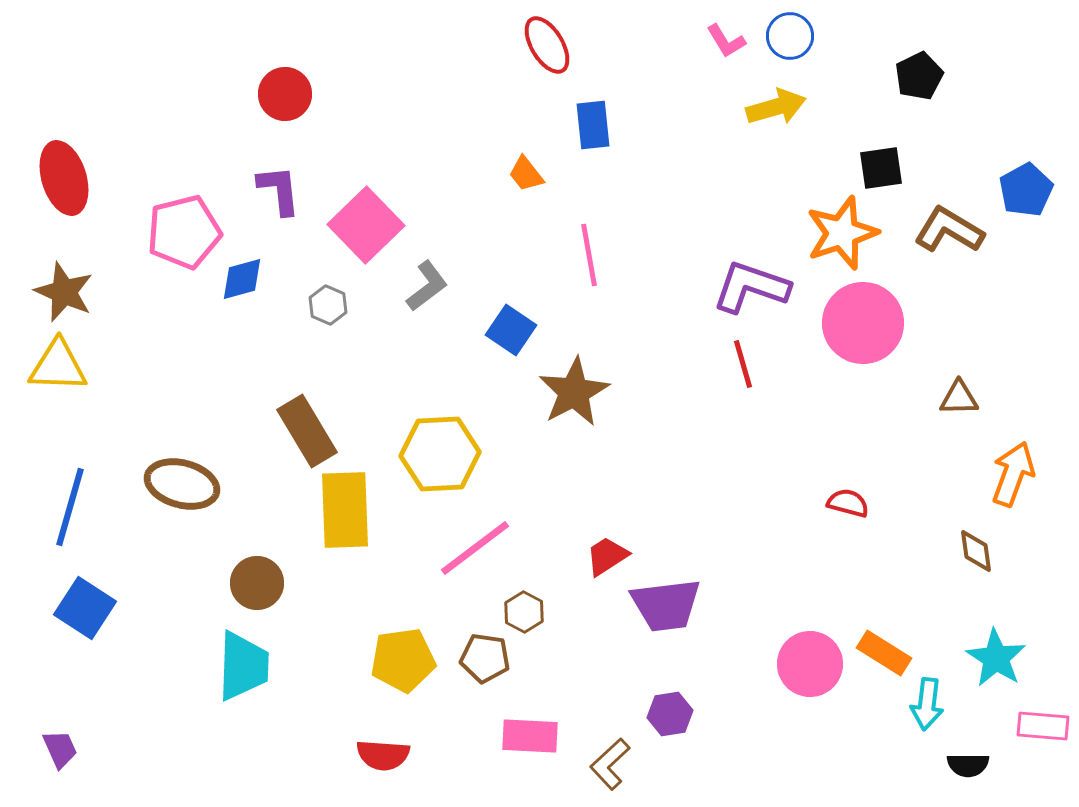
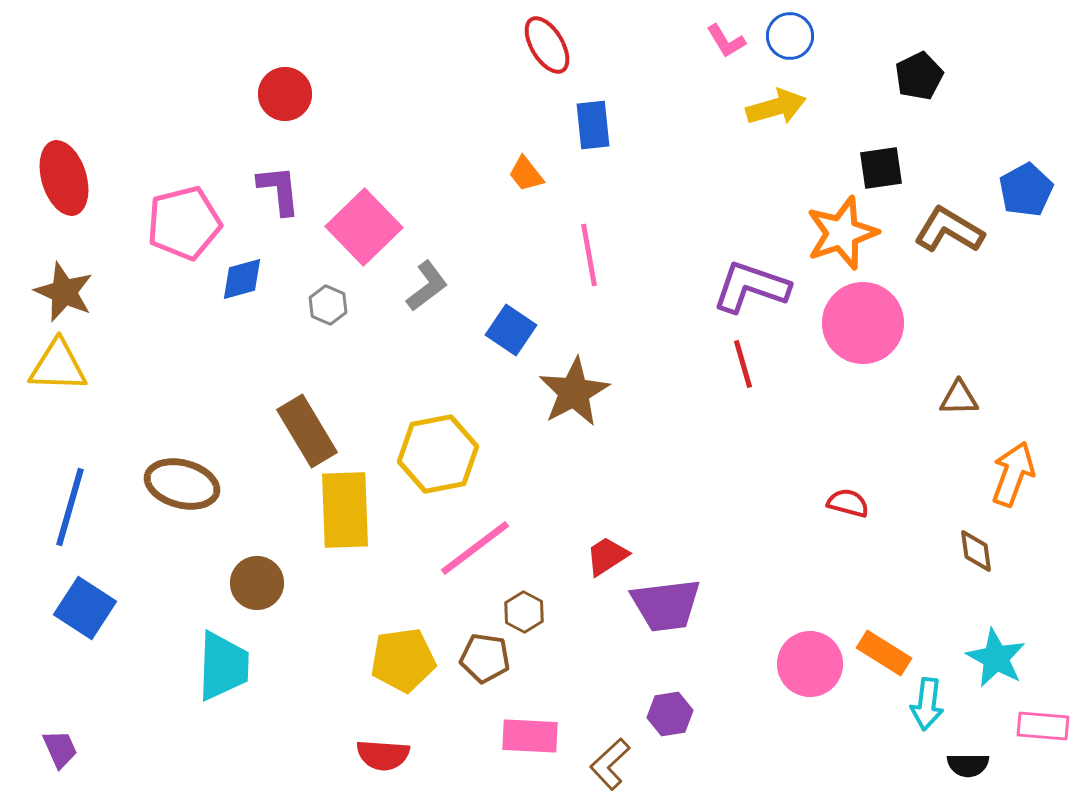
pink square at (366, 225): moved 2 px left, 2 px down
pink pentagon at (184, 232): moved 9 px up
yellow hexagon at (440, 454): moved 2 px left; rotated 8 degrees counterclockwise
cyan star at (996, 658): rotated 4 degrees counterclockwise
cyan trapezoid at (243, 666): moved 20 px left
